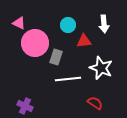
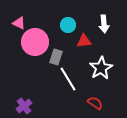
pink circle: moved 1 px up
white star: rotated 20 degrees clockwise
white line: rotated 65 degrees clockwise
purple cross: moved 1 px left; rotated 28 degrees clockwise
